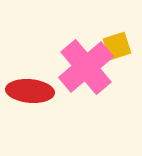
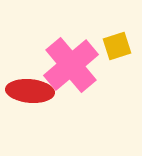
pink cross: moved 15 px left, 2 px up
